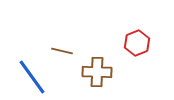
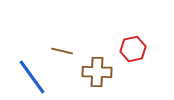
red hexagon: moved 4 px left, 6 px down; rotated 10 degrees clockwise
